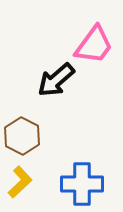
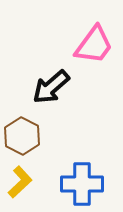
black arrow: moved 5 px left, 7 px down
